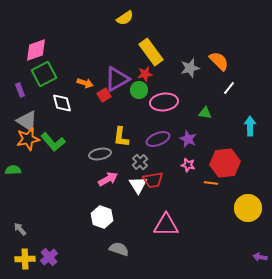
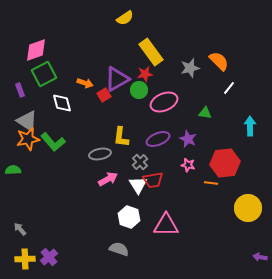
pink ellipse: rotated 16 degrees counterclockwise
white hexagon: moved 27 px right
